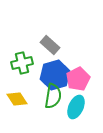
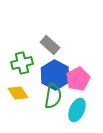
blue hexagon: rotated 16 degrees counterclockwise
yellow diamond: moved 1 px right, 6 px up
cyan ellipse: moved 1 px right, 3 px down
